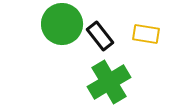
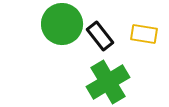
yellow rectangle: moved 2 px left
green cross: moved 1 px left
